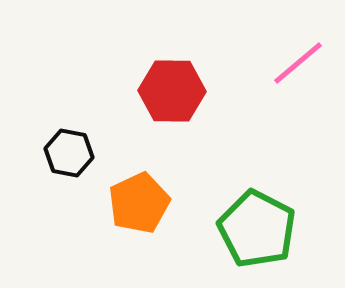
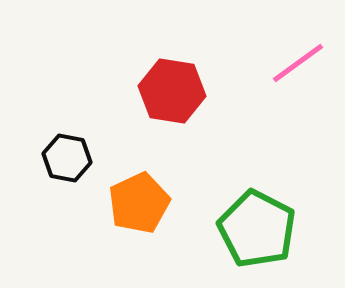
pink line: rotated 4 degrees clockwise
red hexagon: rotated 8 degrees clockwise
black hexagon: moved 2 px left, 5 px down
